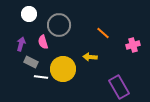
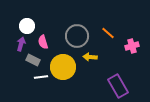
white circle: moved 2 px left, 12 px down
gray circle: moved 18 px right, 11 px down
orange line: moved 5 px right
pink cross: moved 1 px left, 1 px down
gray rectangle: moved 2 px right, 2 px up
yellow circle: moved 2 px up
white line: rotated 16 degrees counterclockwise
purple rectangle: moved 1 px left, 1 px up
